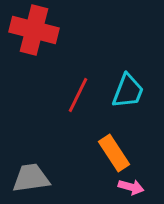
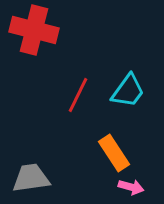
cyan trapezoid: rotated 15 degrees clockwise
